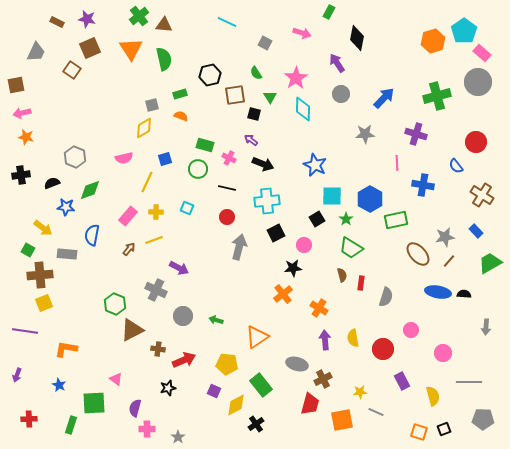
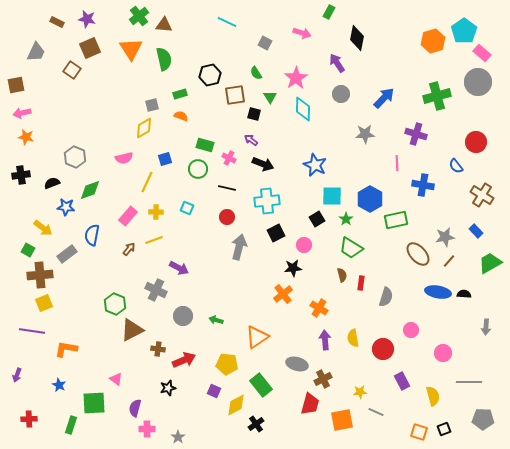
gray rectangle at (67, 254): rotated 42 degrees counterclockwise
purple line at (25, 331): moved 7 px right
